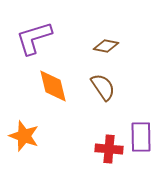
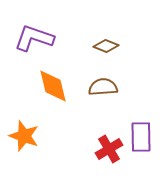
purple L-shape: rotated 36 degrees clockwise
brown diamond: rotated 10 degrees clockwise
brown semicircle: rotated 60 degrees counterclockwise
red cross: rotated 36 degrees counterclockwise
